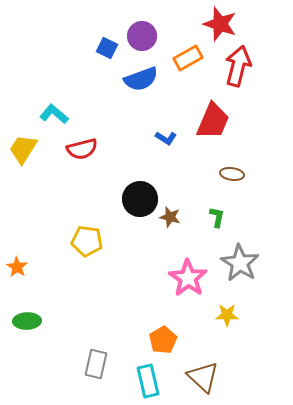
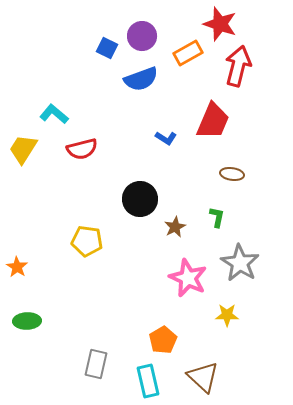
orange rectangle: moved 5 px up
brown star: moved 5 px right, 10 px down; rotated 30 degrees clockwise
pink star: rotated 9 degrees counterclockwise
